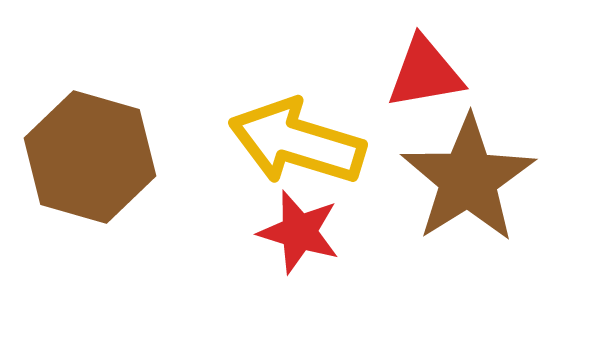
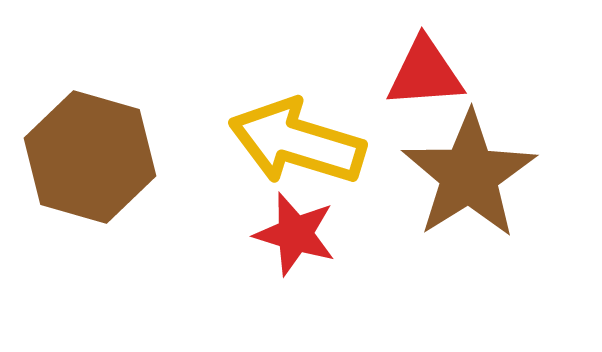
red triangle: rotated 6 degrees clockwise
brown star: moved 1 px right, 4 px up
red star: moved 4 px left, 2 px down
